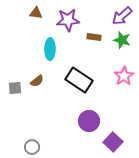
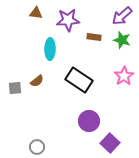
purple square: moved 3 px left, 1 px down
gray circle: moved 5 px right
